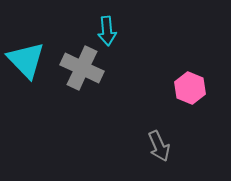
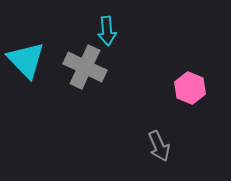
gray cross: moved 3 px right, 1 px up
